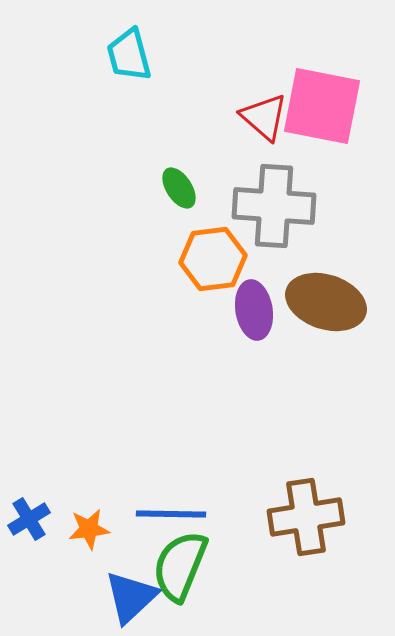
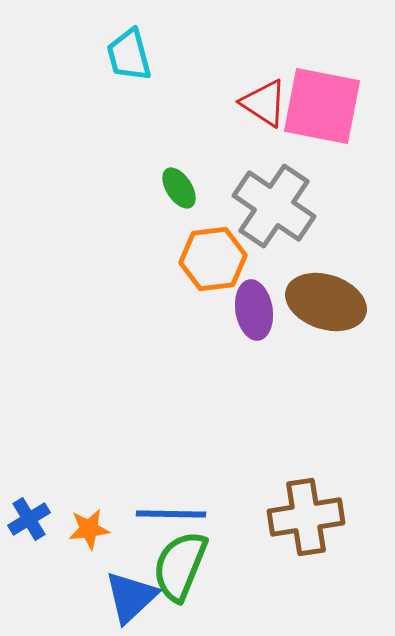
red triangle: moved 14 px up; rotated 8 degrees counterclockwise
gray cross: rotated 30 degrees clockwise
